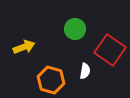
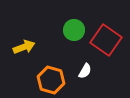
green circle: moved 1 px left, 1 px down
red square: moved 4 px left, 10 px up
white semicircle: rotated 21 degrees clockwise
